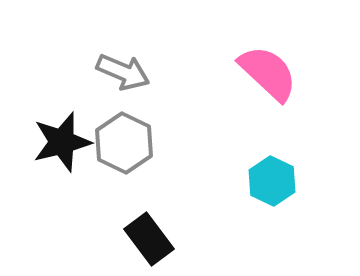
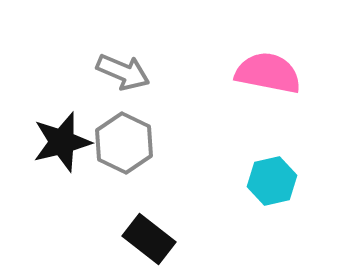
pink semicircle: rotated 32 degrees counterclockwise
cyan hexagon: rotated 21 degrees clockwise
black rectangle: rotated 15 degrees counterclockwise
